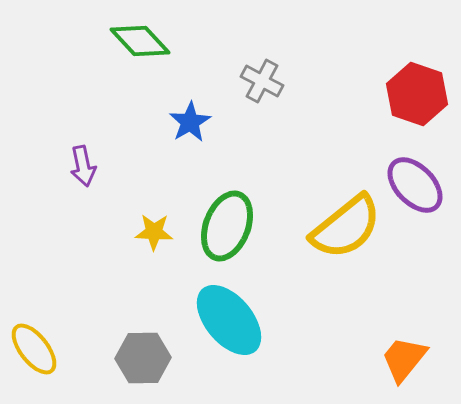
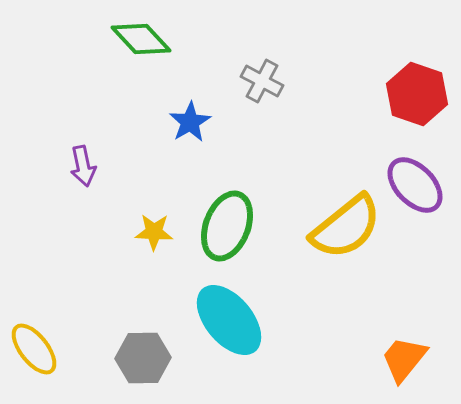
green diamond: moved 1 px right, 2 px up
